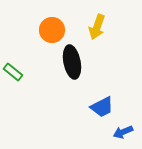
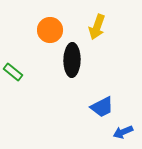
orange circle: moved 2 px left
black ellipse: moved 2 px up; rotated 12 degrees clockwise
